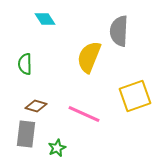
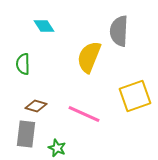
cyan diamond: moved 1 px left, 7 px down
green semicircle: moved 2 px left
green star: rotated 24 degrees counterclockwise
